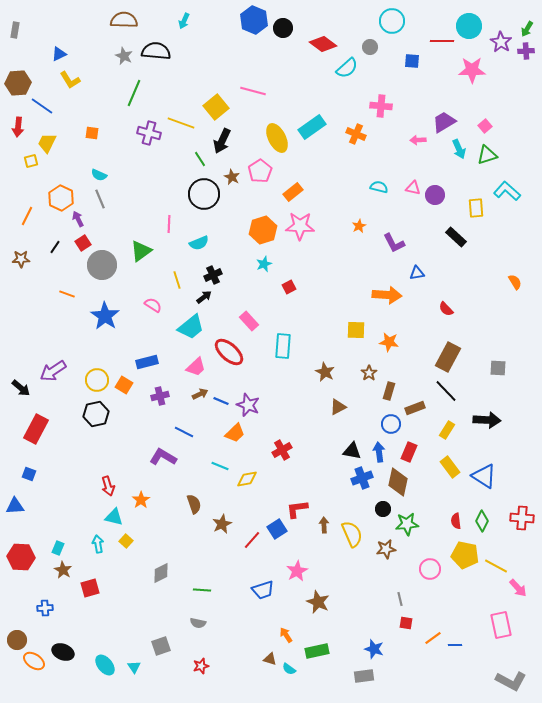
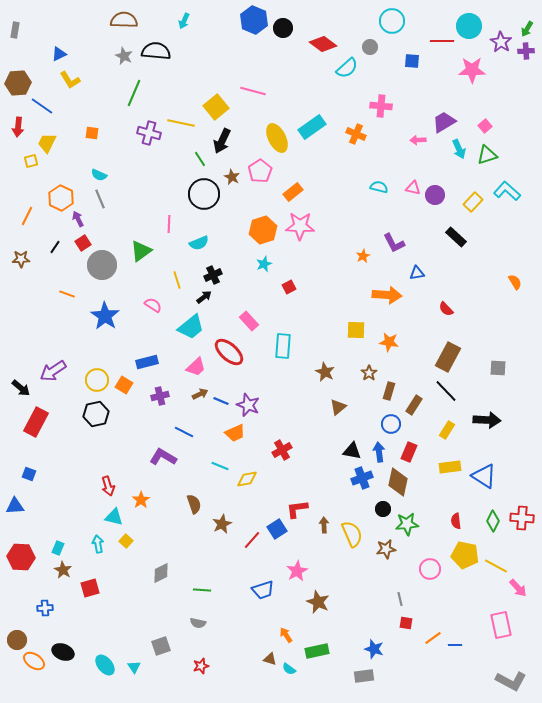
yellow line at (181, 123): rotated 8 degrees counterclockwise
yellow rectangle at (476, 208): moved 3 px left, 6 px up; rotated 48 degrees clockwise
orange star at (359, 226): moved 4 px right, 30 px down
brown triangle at (338, 407): rotated 12 degrees counterclockwise
brown rectangle at (415, 408): moved 1 px left, 3 px up; rotated 36 degrees counterclockwise
red rectangle at (36, 429): moved 7 px up
orange trapezoid at (235, 433): rotated 20 degrees clockwise
yellow rectangle at (450, 467): rotated 60 degrees counterclockwise
green diamond at (482, 521): moved 11 px right
